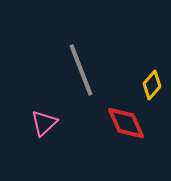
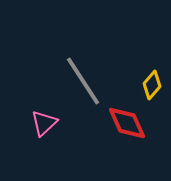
gray line: moved 2 px right, 11 px down; rotated 12 degrees counterclockwise
red diamond: moved 1 px right
